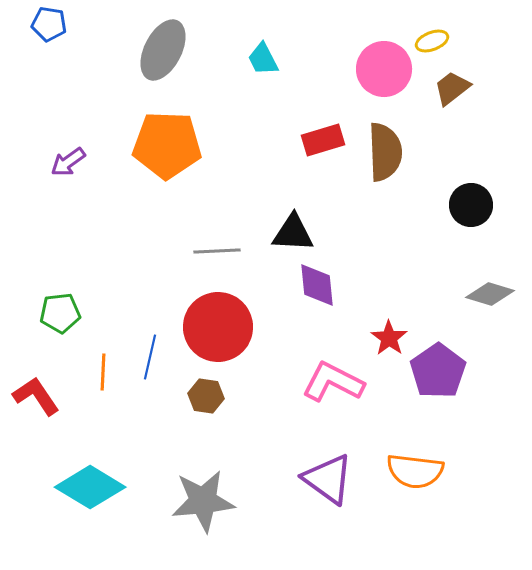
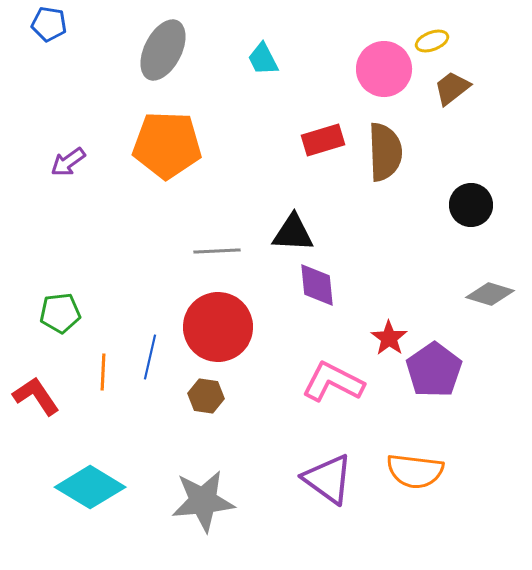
purple pentagon: moved 4 px left, 1 px up
